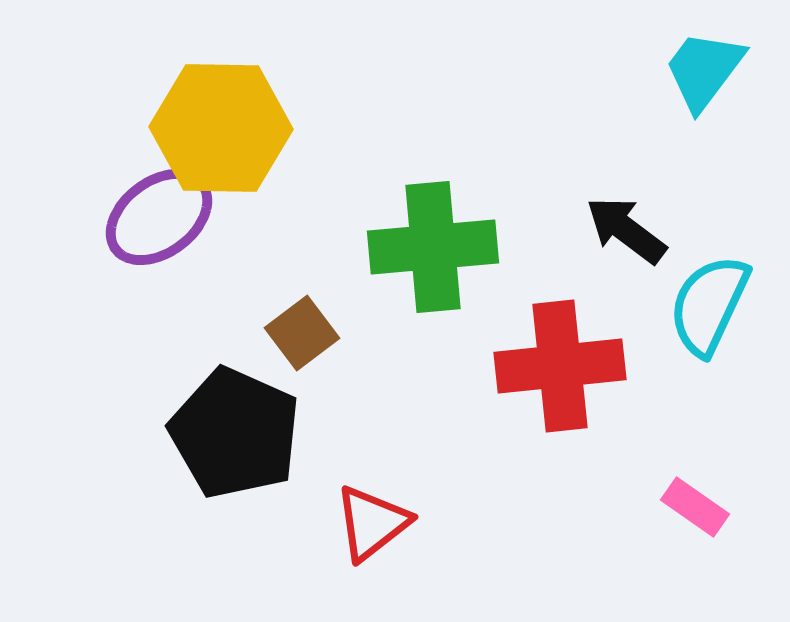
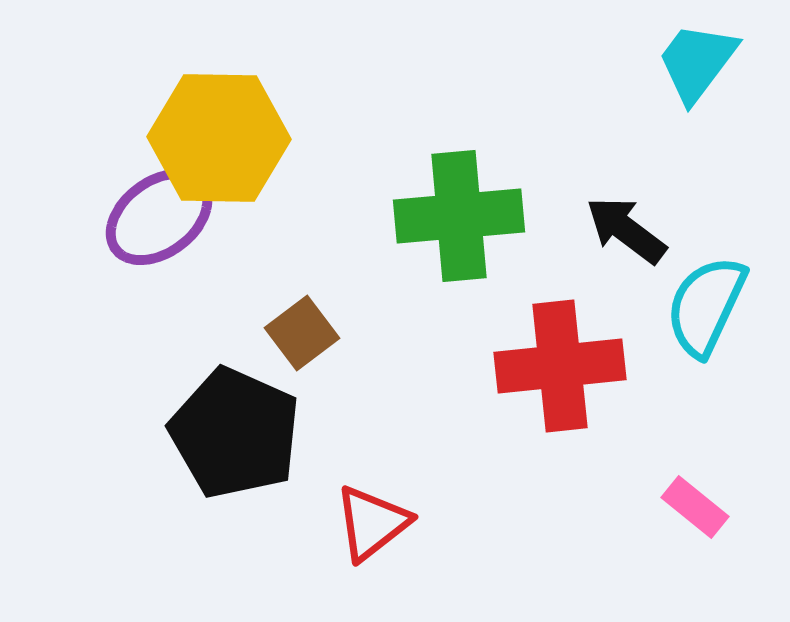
cyan trapezoid: moved 7 px left, 8 px up
yellow hexagon: moved 2 px left, 10 px down
green cross: moved 26 px right, 31 px up
cyan semicircle: moved 3 px left, 1 px down
pink rectangle: rotated 4 degrees clockwise
